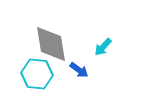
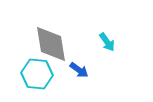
cyan arrow: moved 4 px right, 5 px up; rotated 78 degrees counterclockwise
